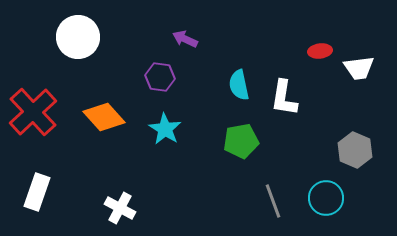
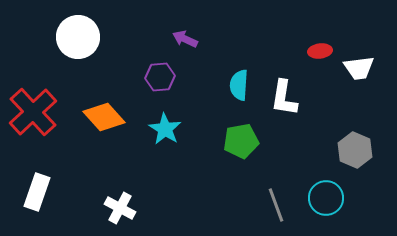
purple hexagon: rotated 12 degrees counterclockwise
cyan semicircle: rotated 16 degrees clockwise
gray line: moved 3 px right, 4 px down
